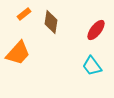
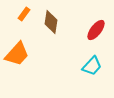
orange rectangle: rotated 16 degrees counterclockwise
orange trapezoid: moved 1 px left, 1 px down
cyan trapezoid: rotated 100 degrees counterclockwise
